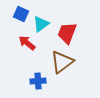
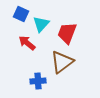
cyan triangle: rotated 12 degrees counterclockwise
